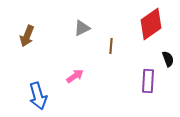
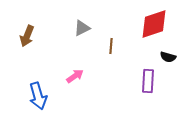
red diamond: moved 3 px right; rotated 16 degrees clockwise
black semicircle: moved 2 px up; rotated 126 degrees clockwise
